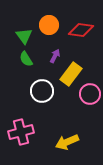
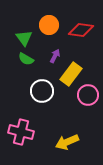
green triangle: moved 2 px down
green semicircle: rotated 28 degrees counterclockwise
pink circle: moved 2 px left, 1 px down
pink cross: rotated 30 degrees clockwise
